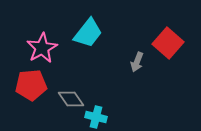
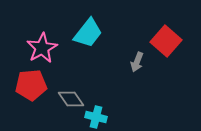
red square: moved 2 px left, 2 px up
